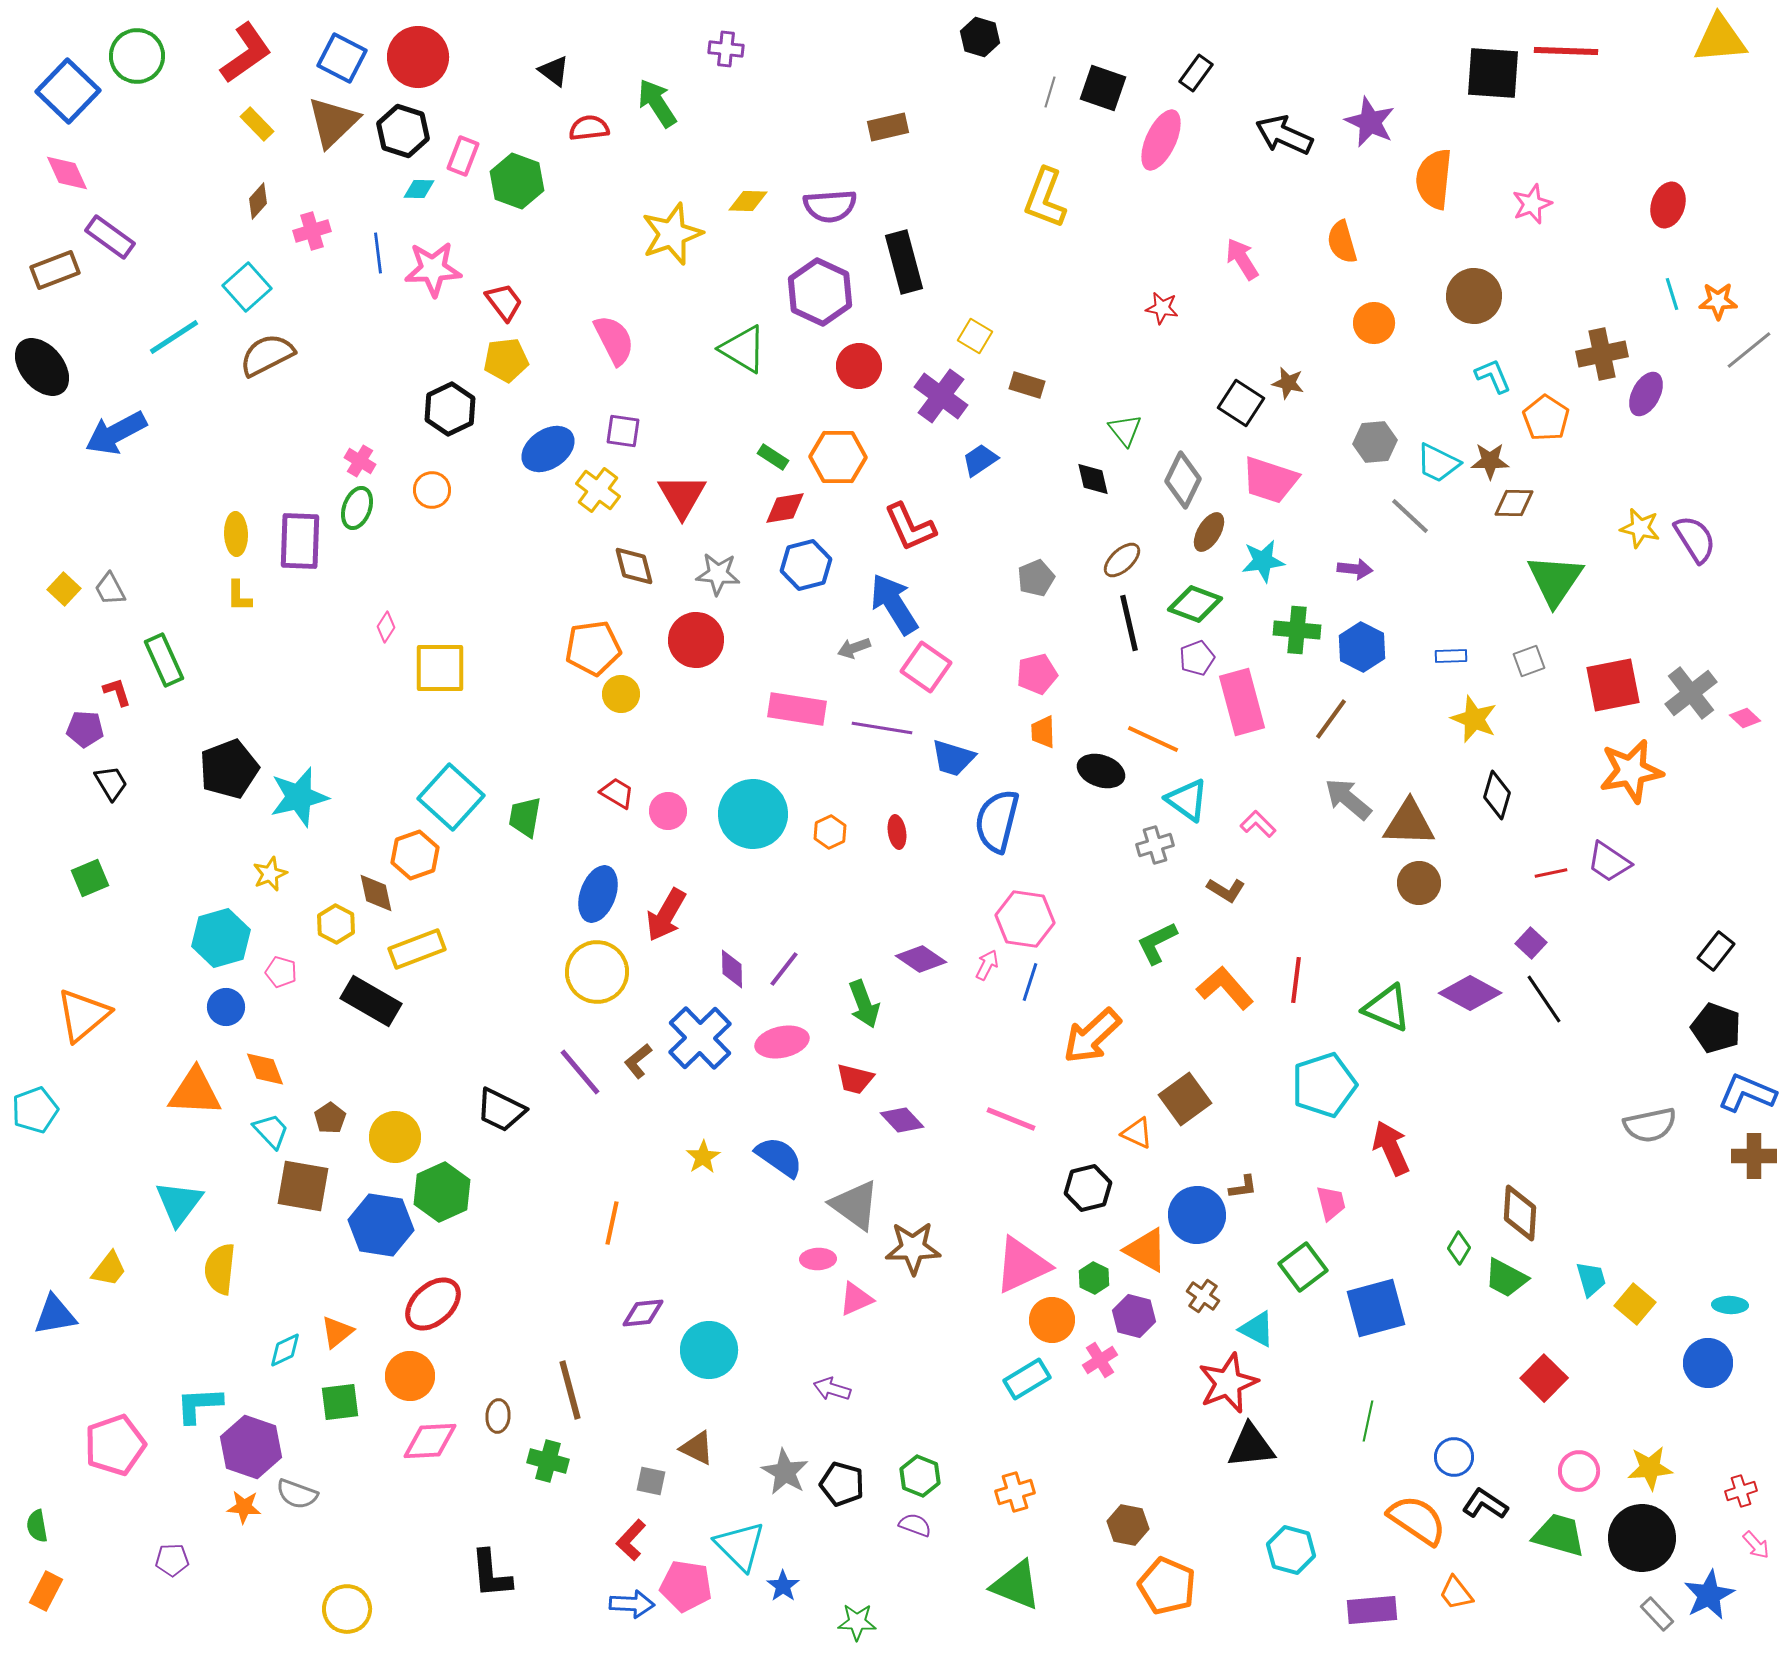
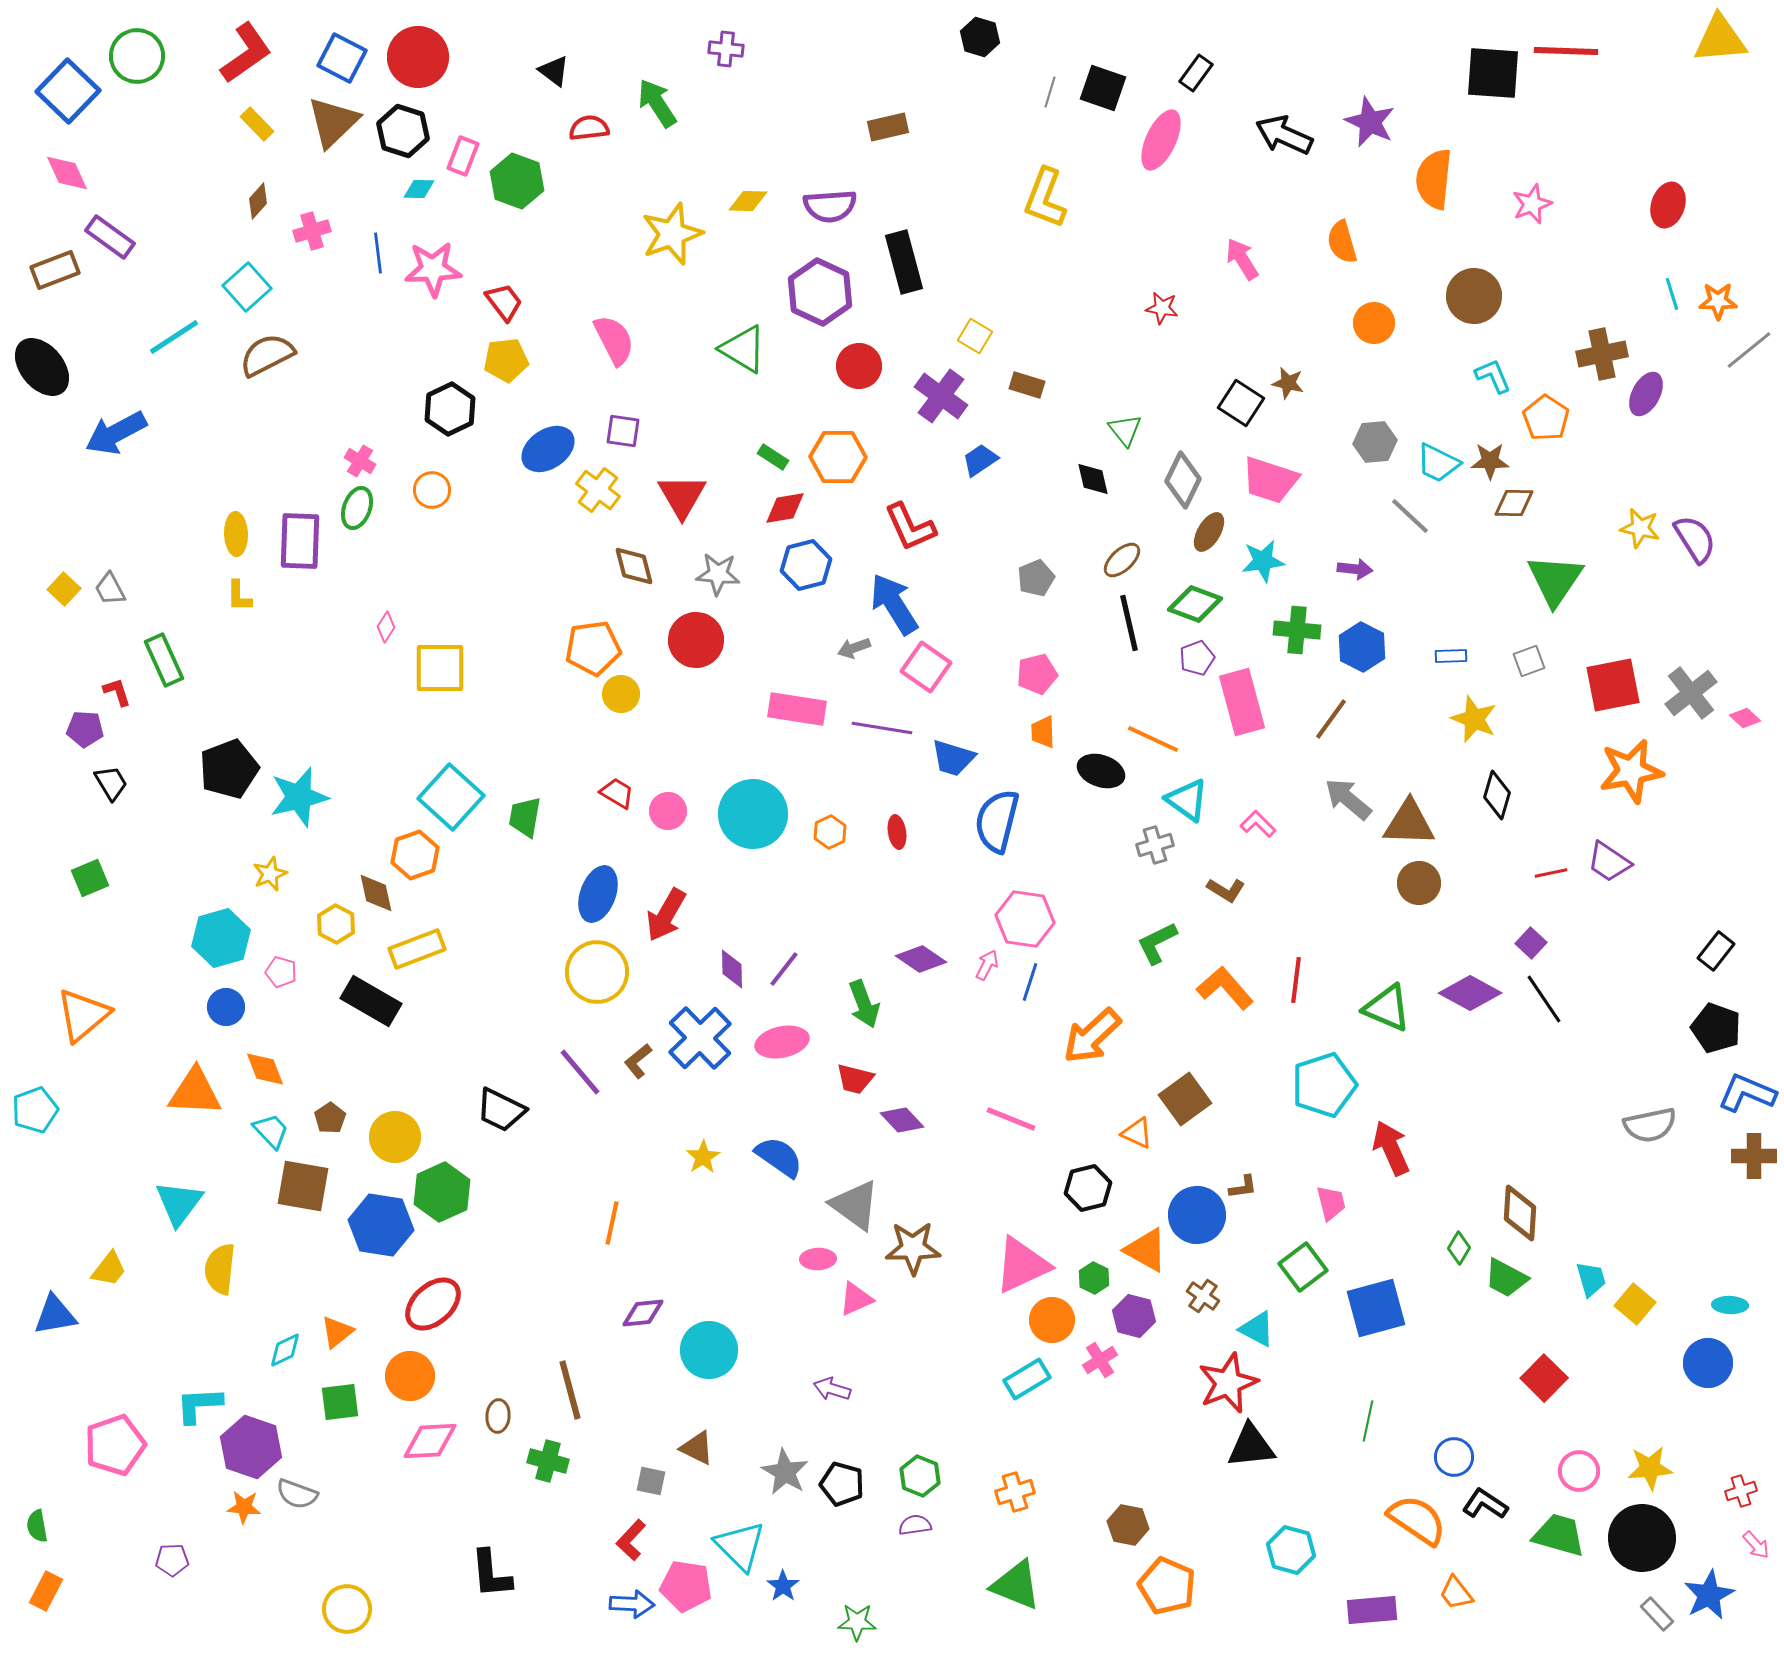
purple semicircle at (915, 1525): rotated 28 degrees counterclockwise
